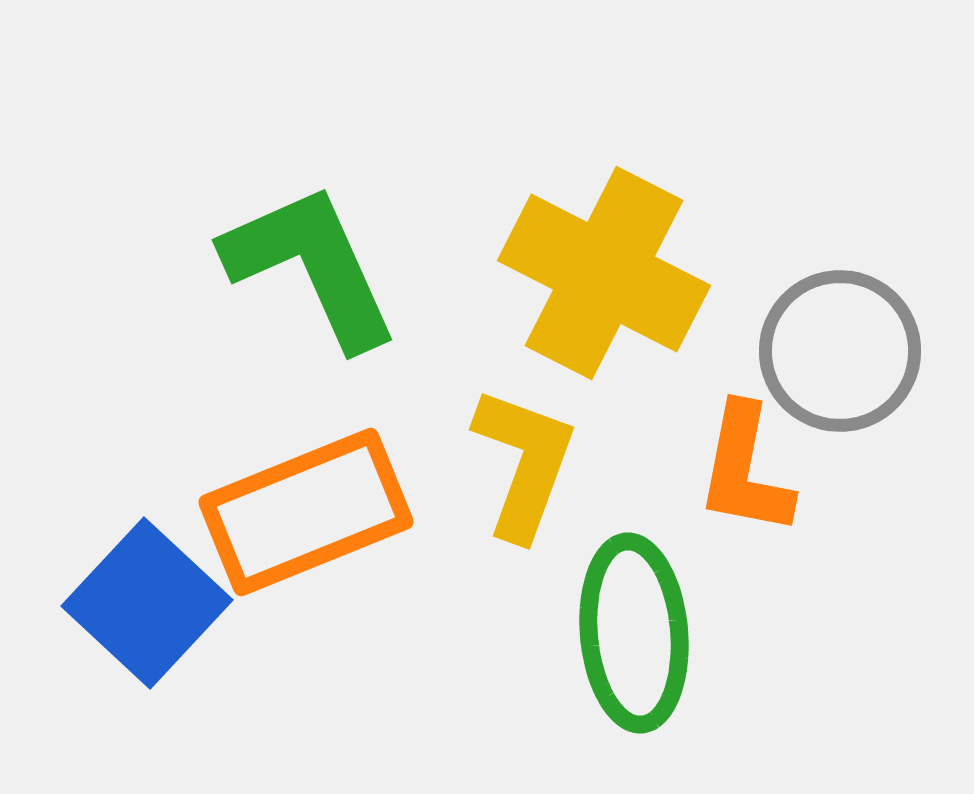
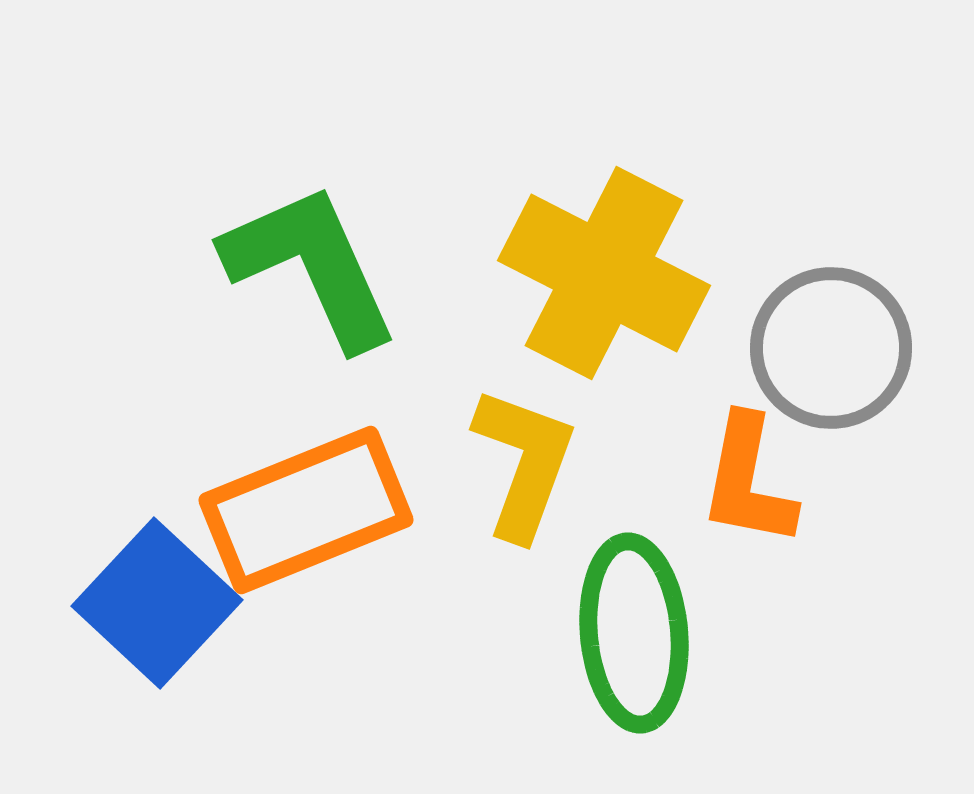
gray circle: moved 9 px left, 3 px up
orange L-shape: moved 3 px right, 11 px down
orange rectangle: moved 2 px up
blue square: moved 10 px right
